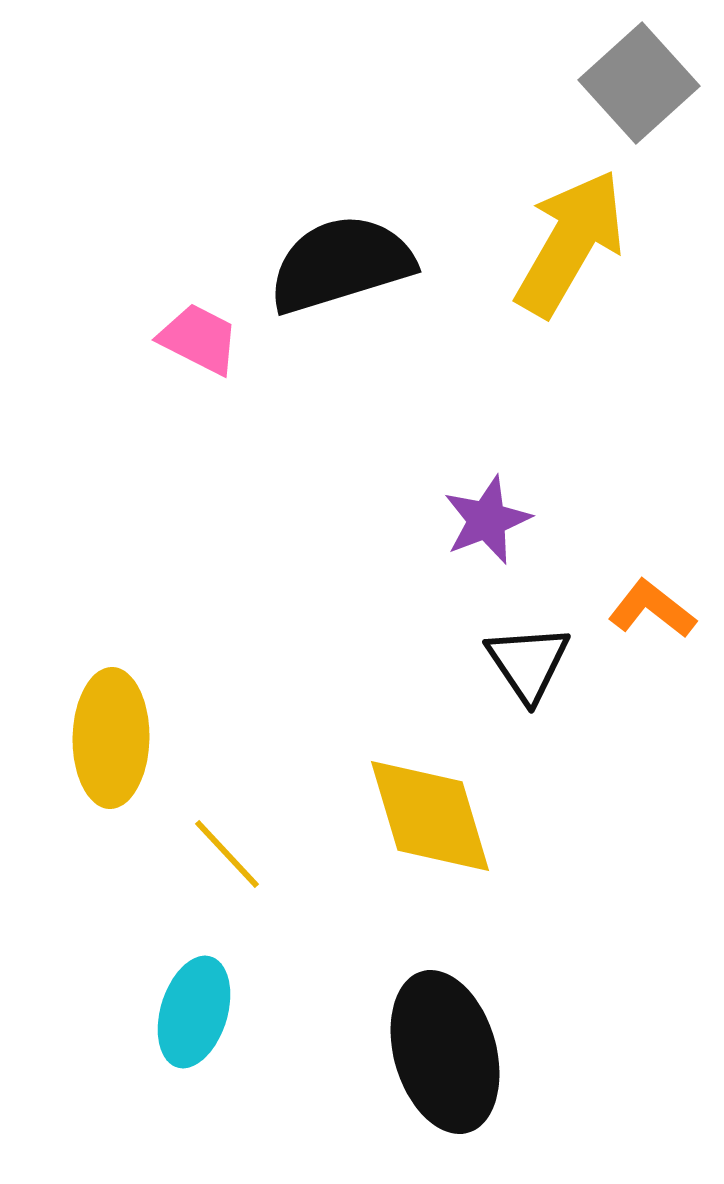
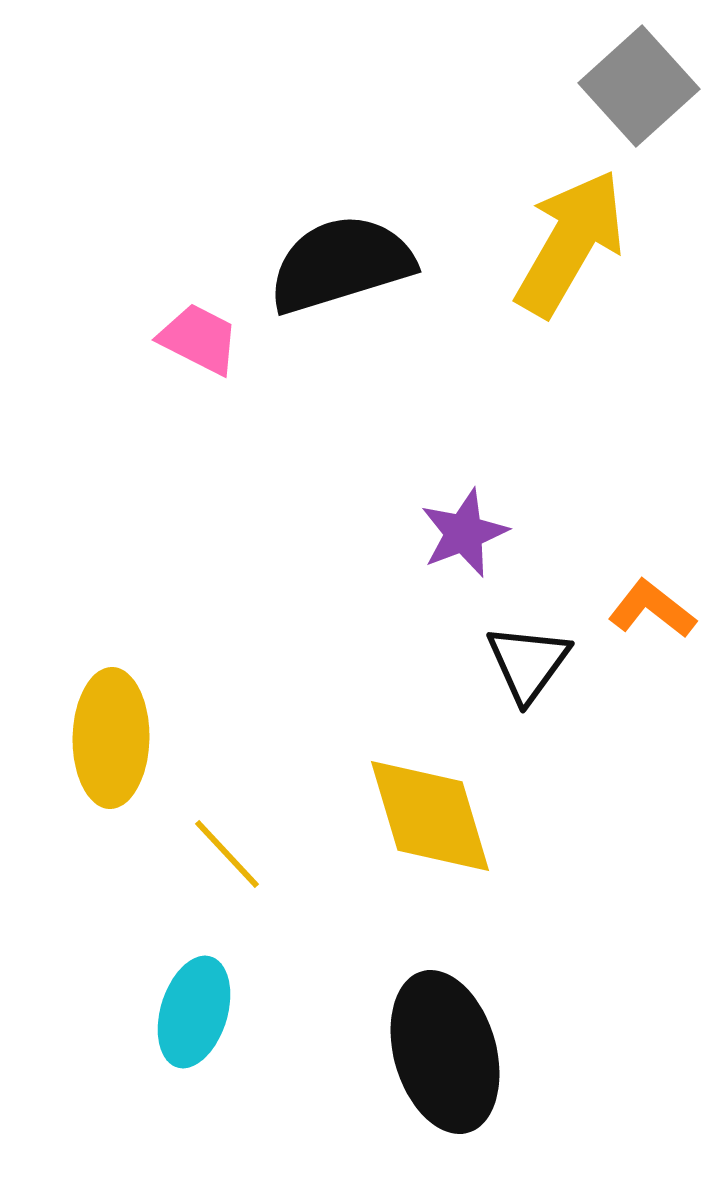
gray square: moved 3 px down
purple star: moved 23 px left, 13 px down
black triangle: rotated 10 degrees clockwise
